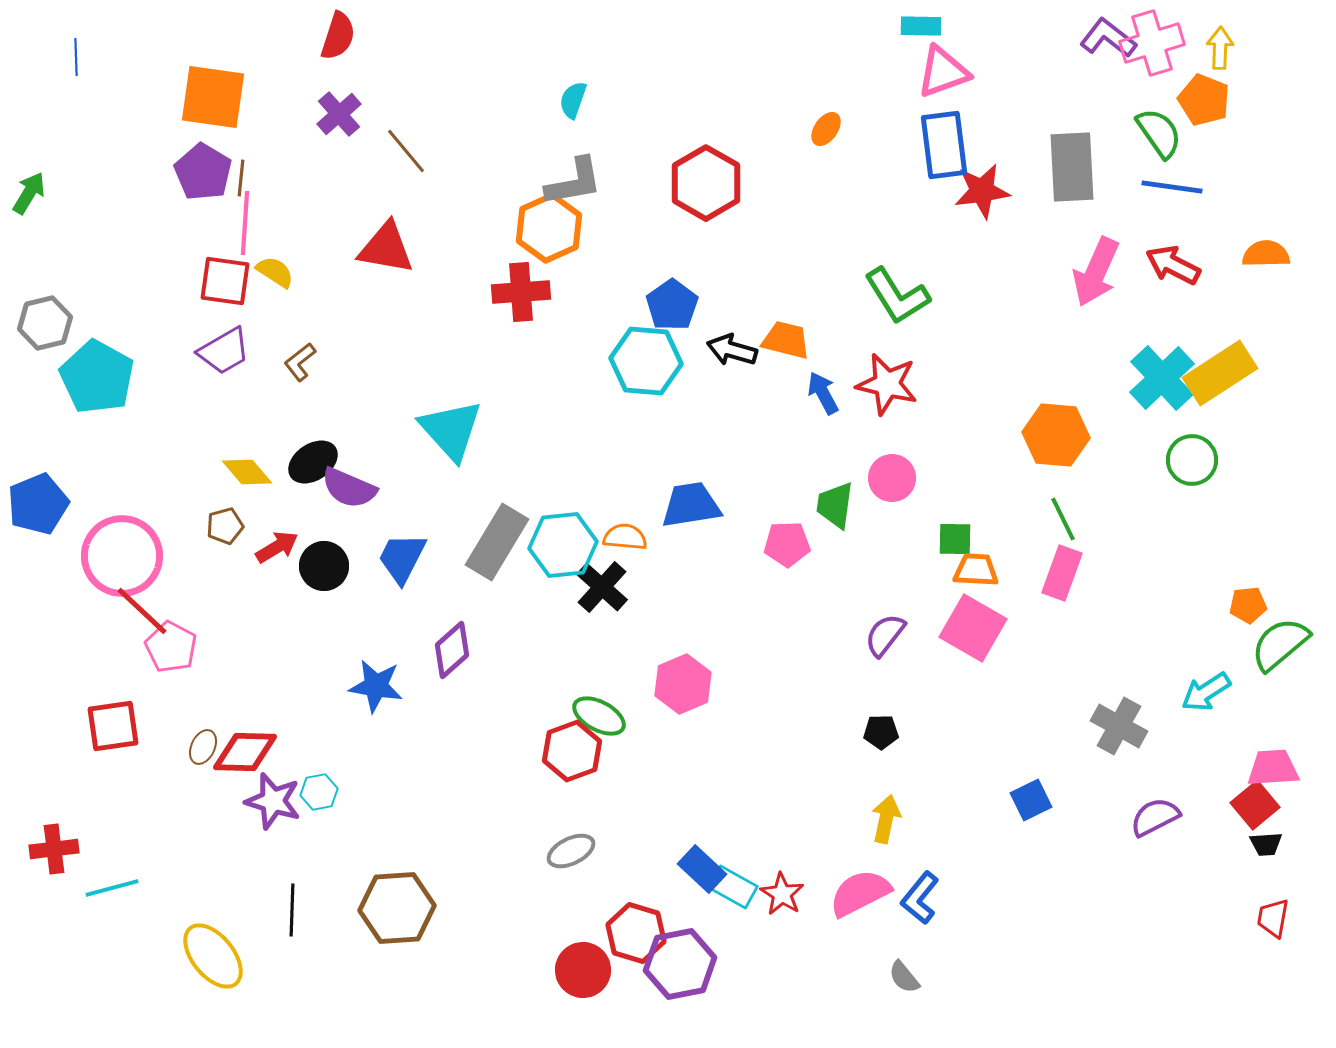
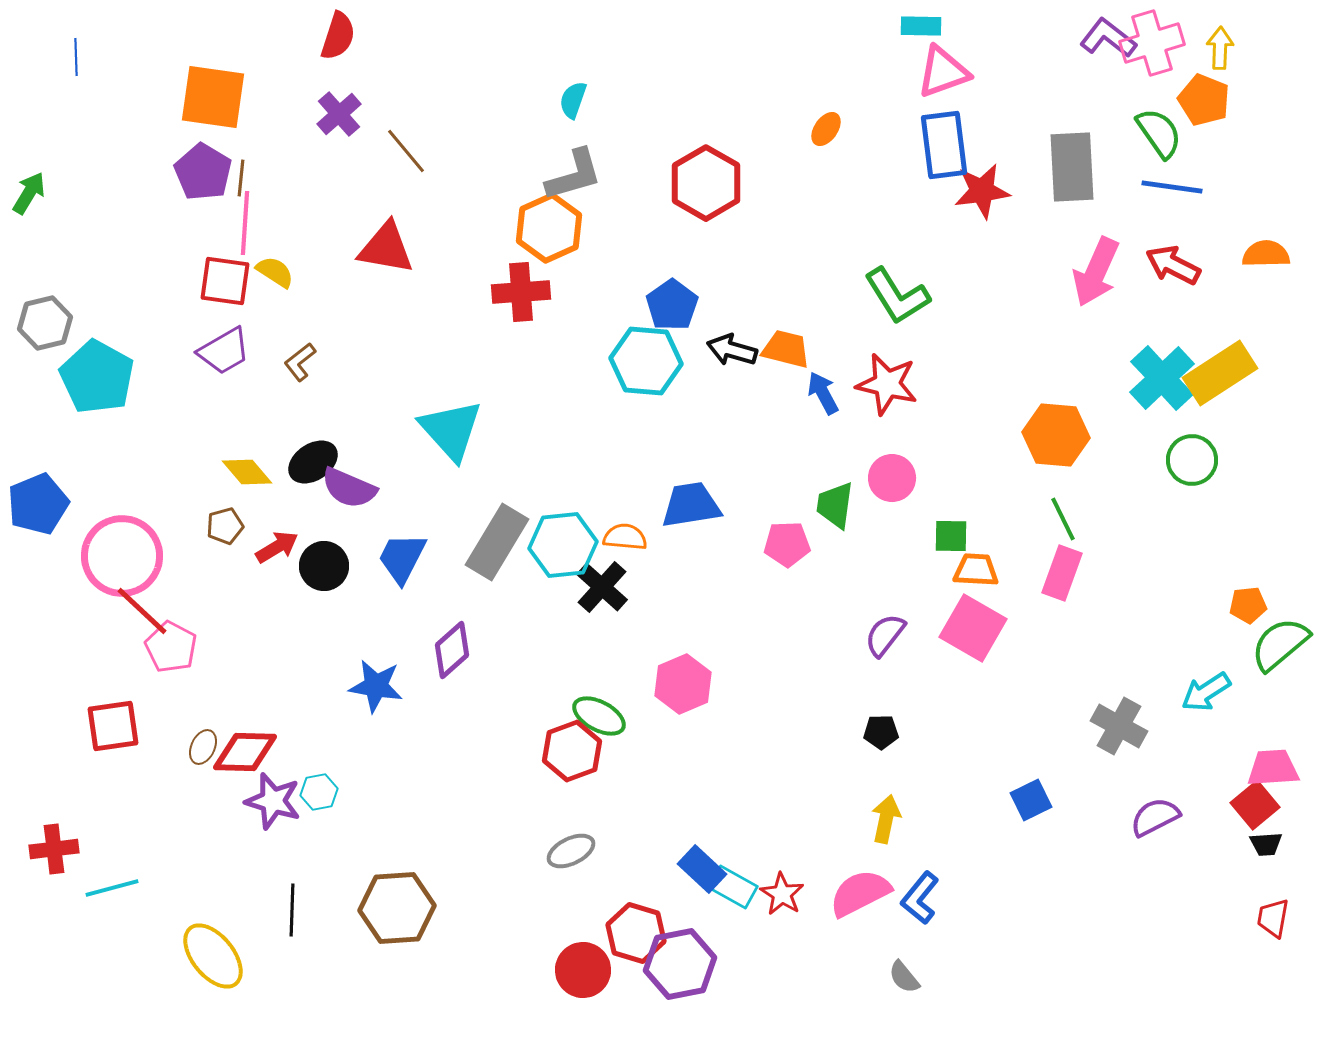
gray L-shape at (574, 182): moved 7 px up; rotated 6 degrees counterclockwise
orange trapezoid at (786, 340): moved 9 px down
green square at (955, 539): moved 4 px left, 3 px up
